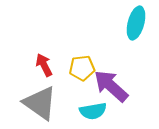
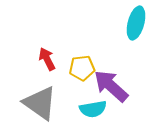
red arrow: moved 3 px right, 6 px up
cyan semicircle: moved 2 px up
